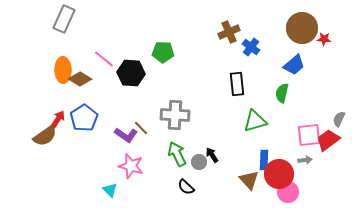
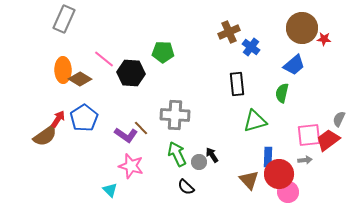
blue rectangle: moved 4 px right, 3 px up
